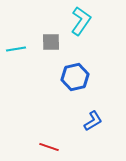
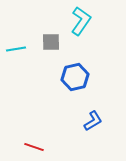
red line: moved 15 px left
